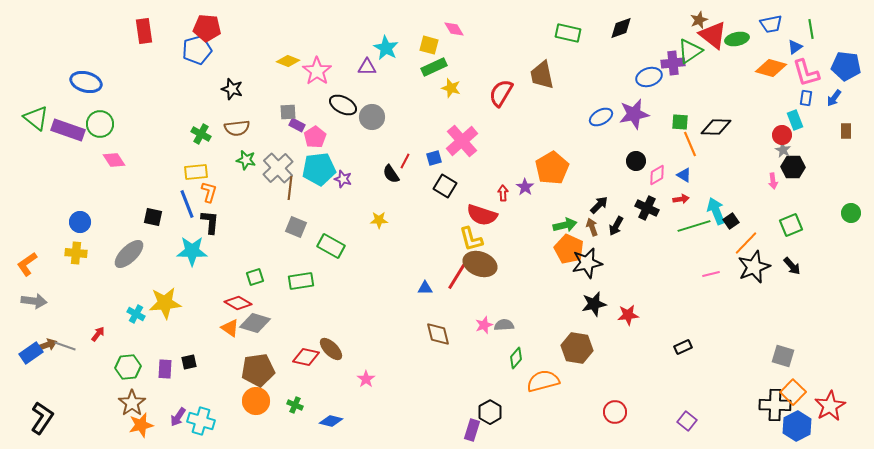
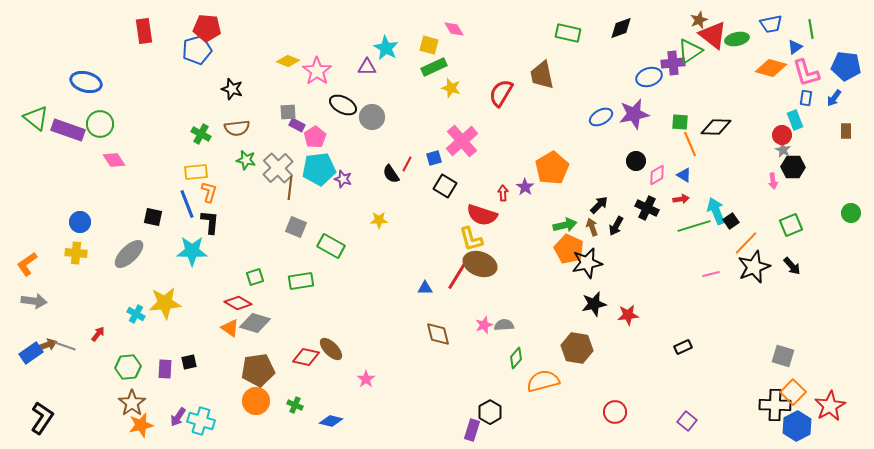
red line at (405, 161): moved 2 px right, 3 px down
